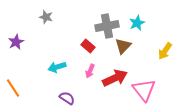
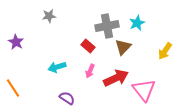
gray star: moved 3 px right, 1 px up; rotated 24 degrees counterclockwise
purple star: rotated 14 degrees counterclockwise
brown triangle: moved 1 px down
red arrow: moved 1 px right
